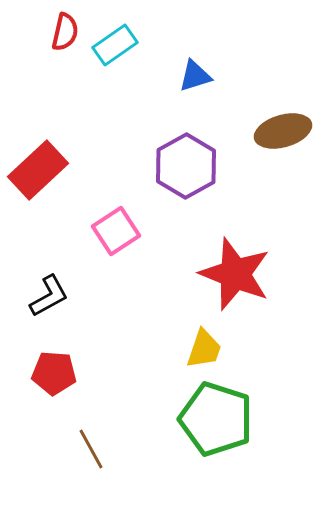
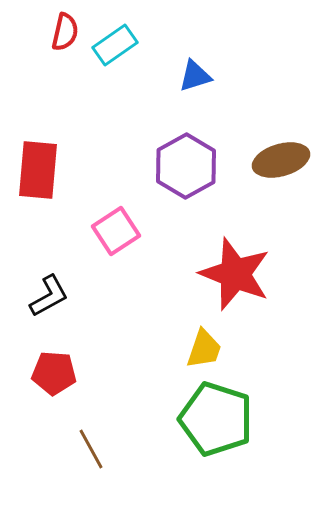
brown ellipse: moved 2 px left, 29 px down
red rectangle: rotated 42 degrees counterclockwise
